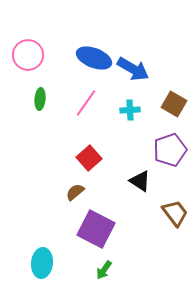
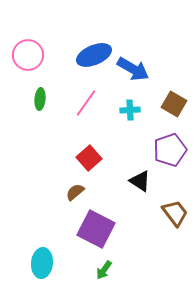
blue ellipse: moved 3 px up; rotated 44 degrees counterclockwise
